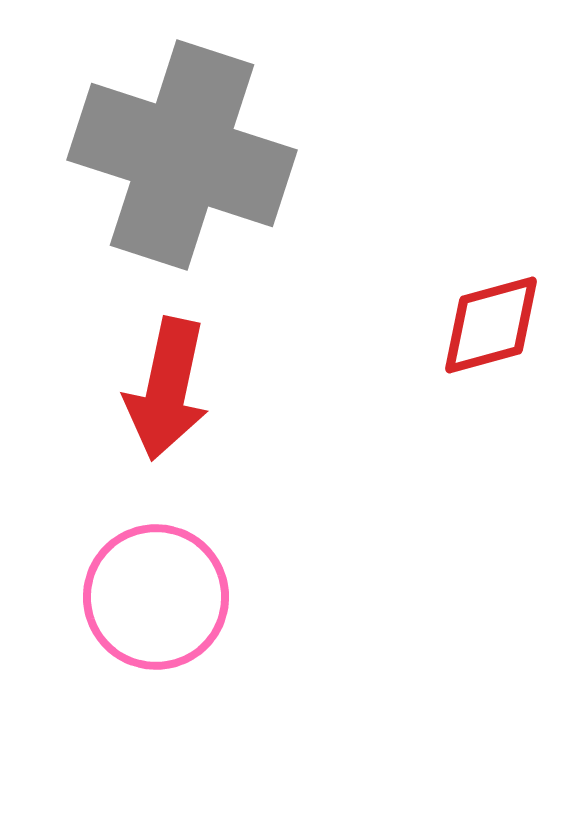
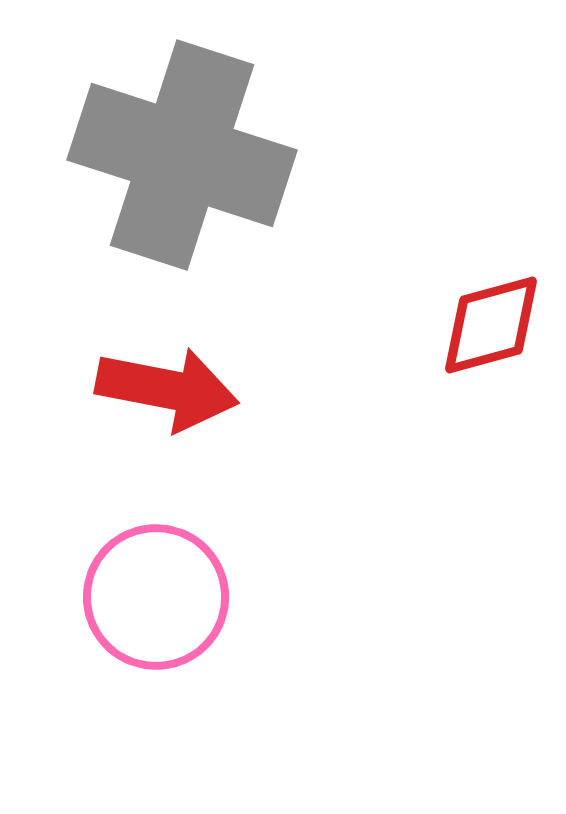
red arrow: rotated 91 degrees counterclockwise
